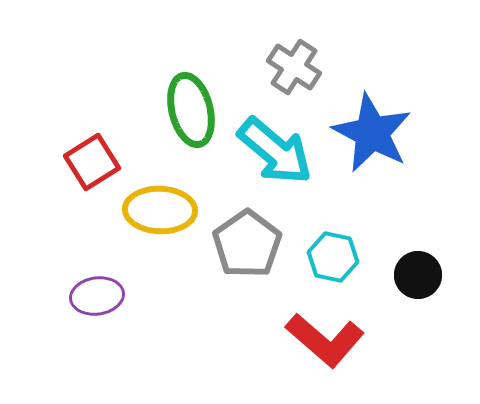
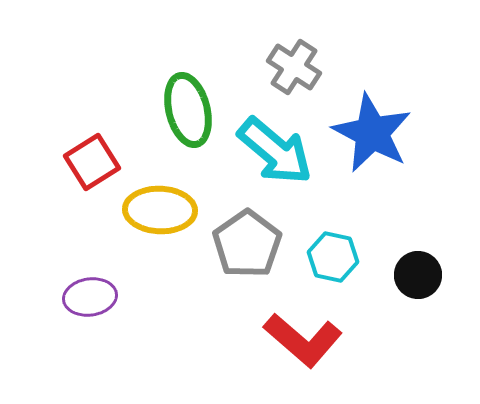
green ellipse: moved 3 px left
purple ellipse: moved 7 px left, 1 px down
red L-shape: moved 22 px left
